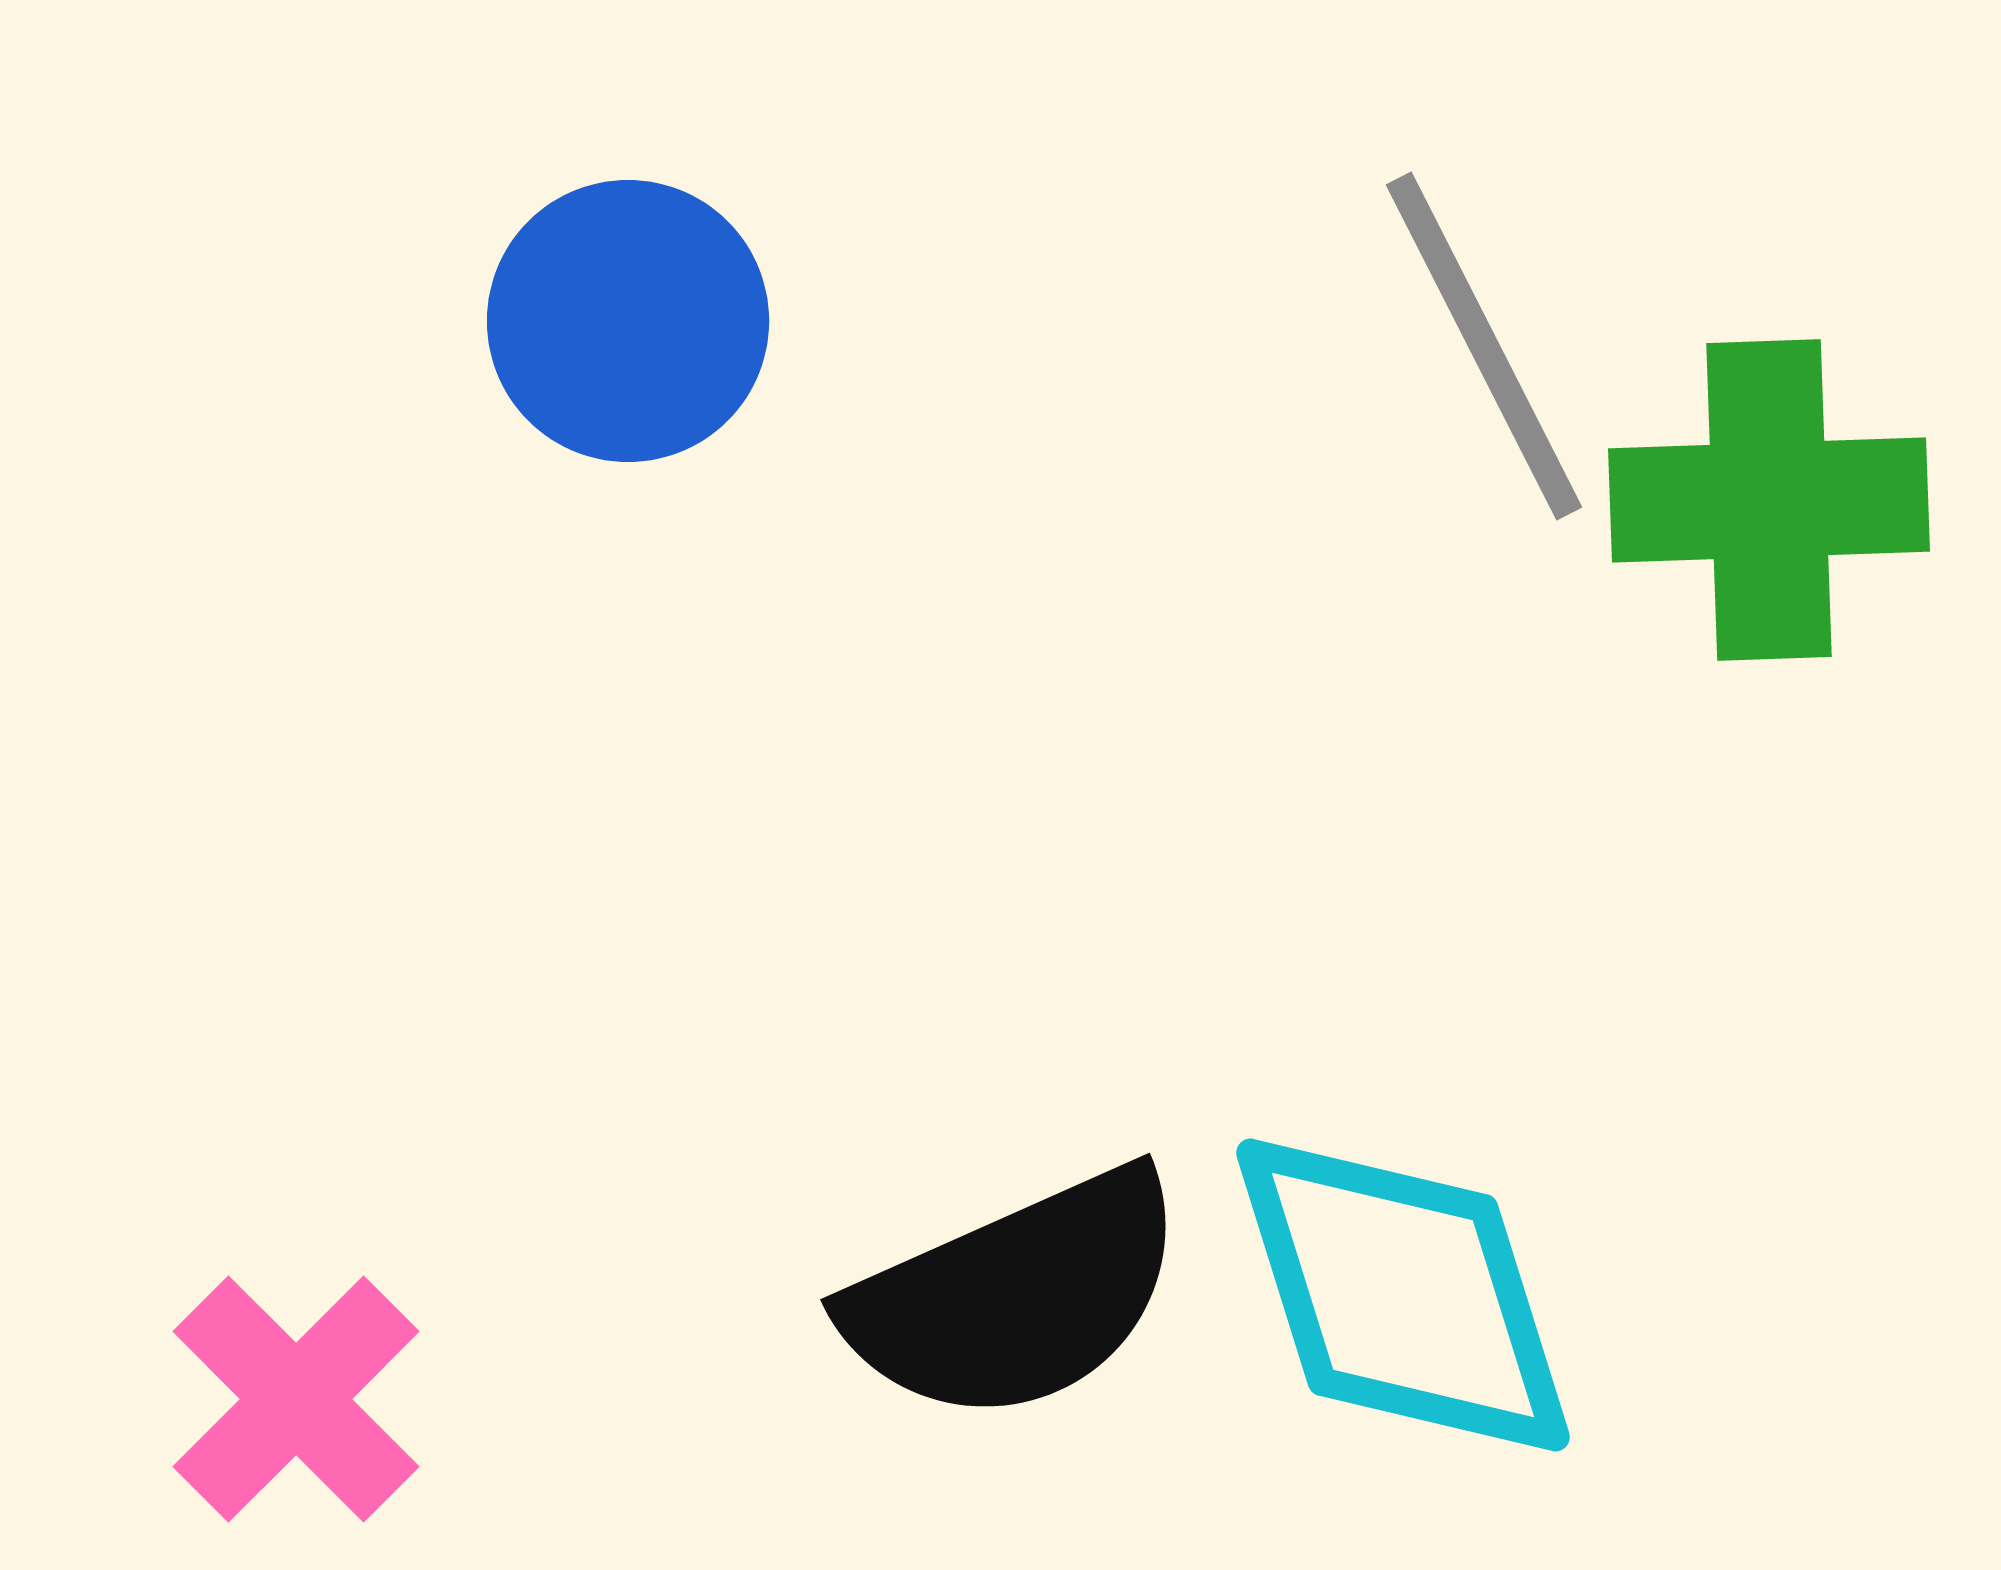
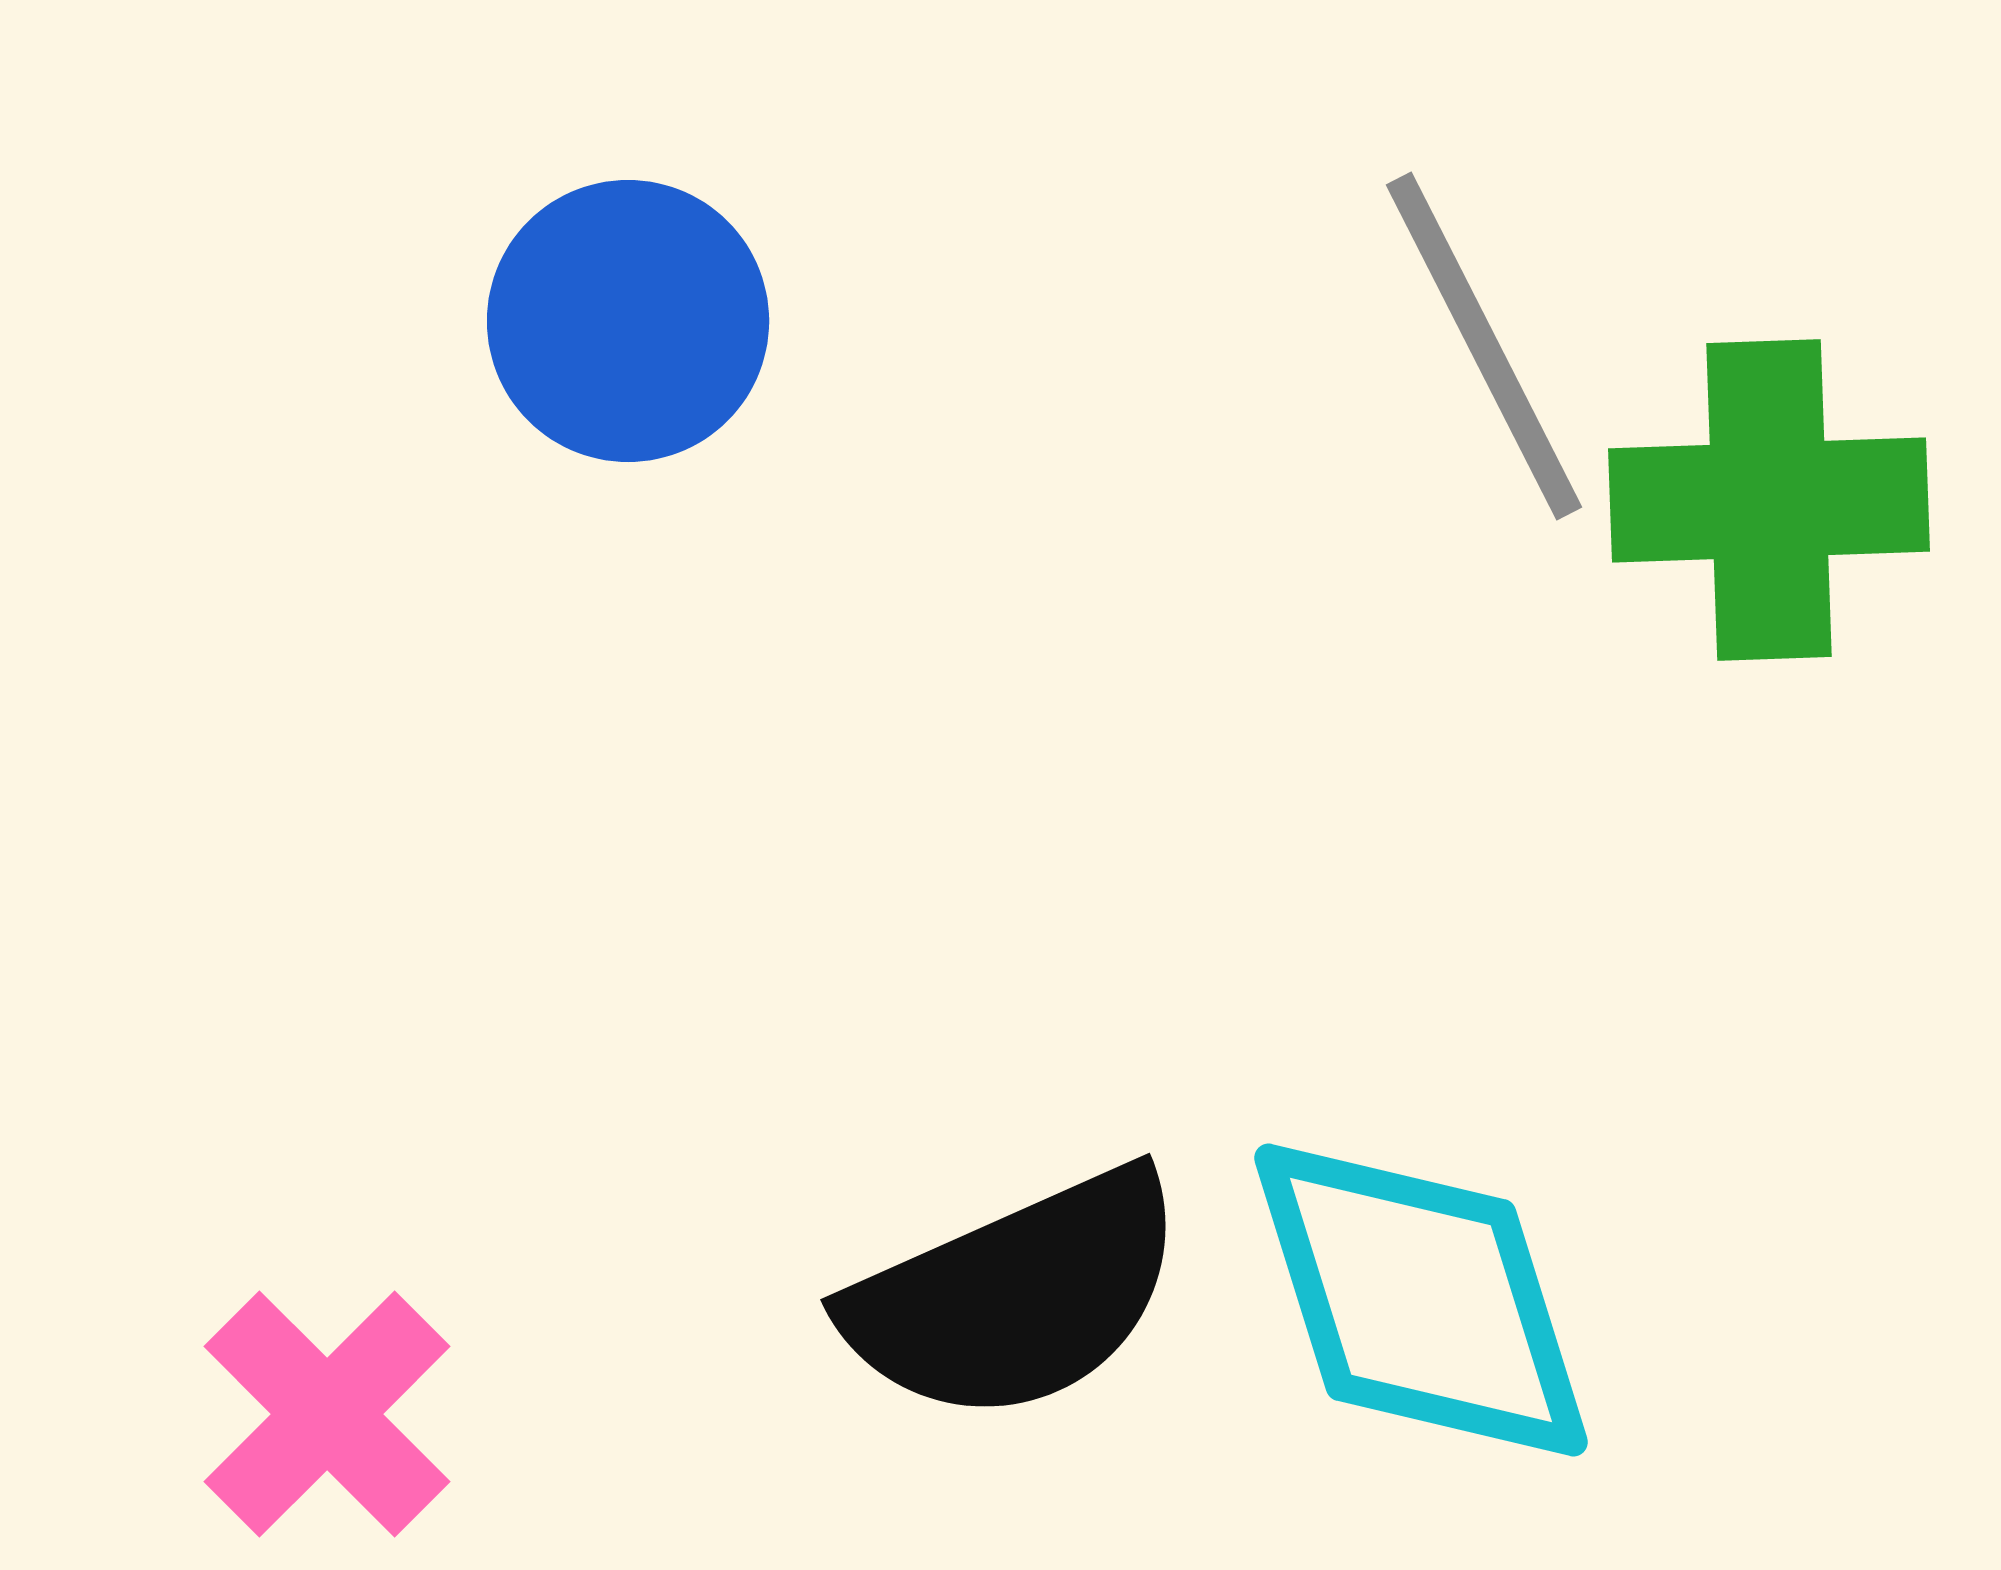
cyan diamond: moved 18 px right, 5 px down
pink cross: moved 31 px right, 15 px down
